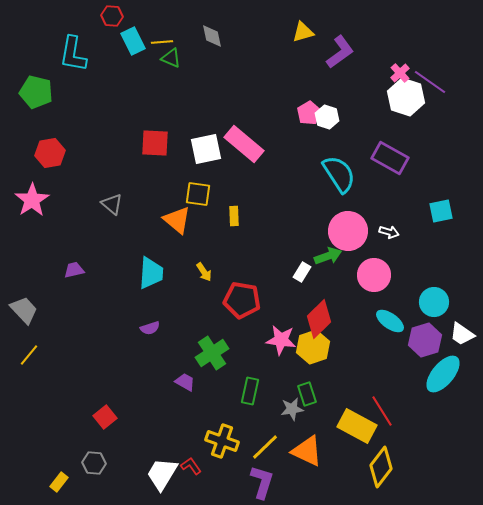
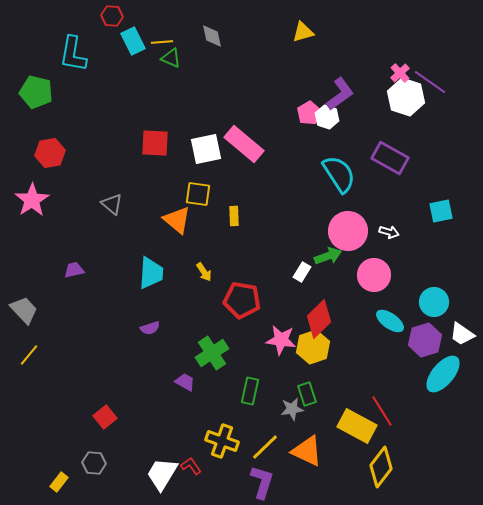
purple L-shape at (340, 52): moved 42 px down
